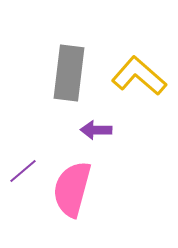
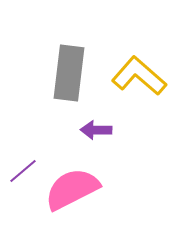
pink semicircle: rotated 48 degrees clockwise
